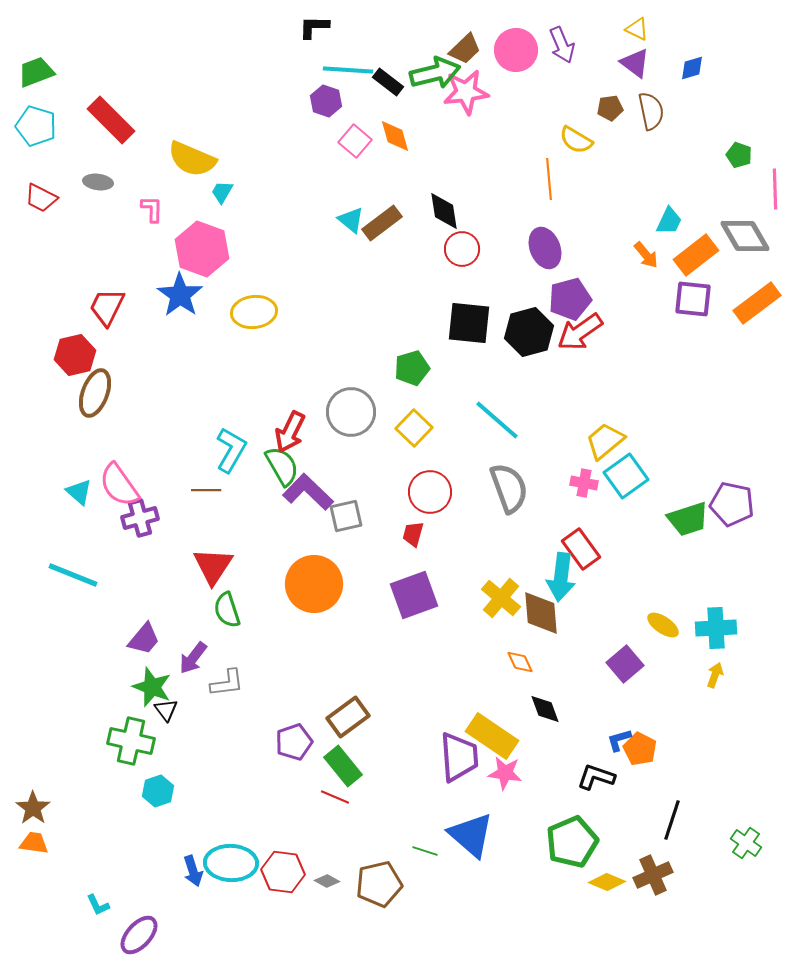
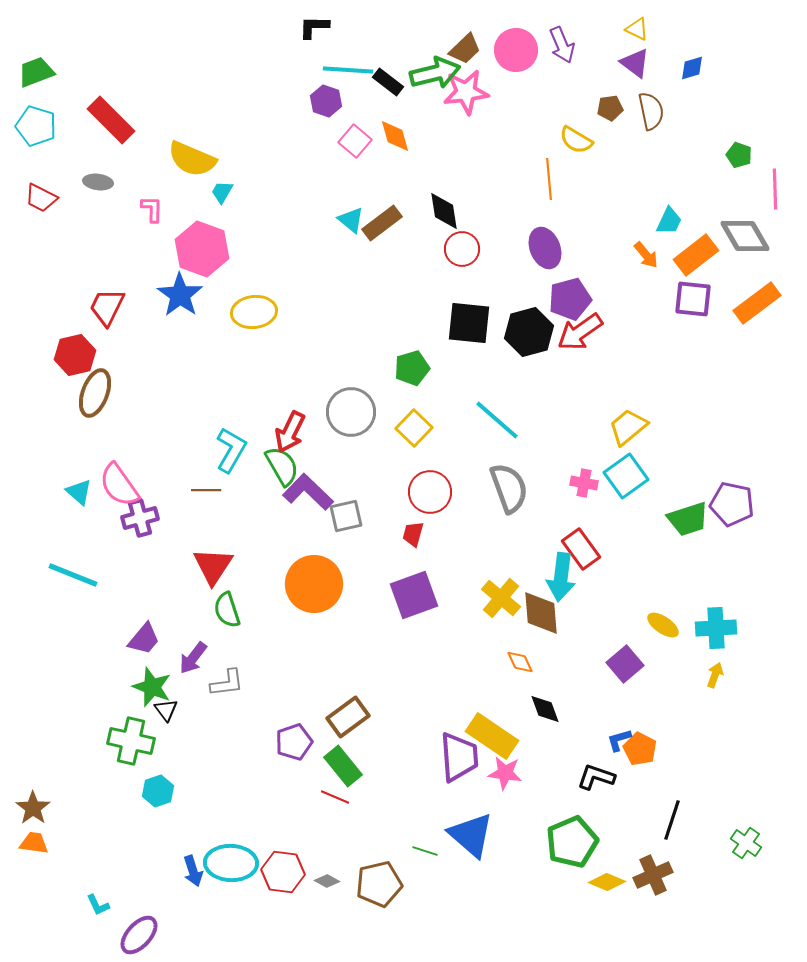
yellow trapezoid at (605, 441): moved 23 px right, 14 px up
